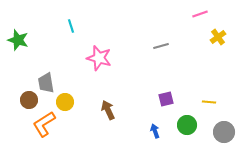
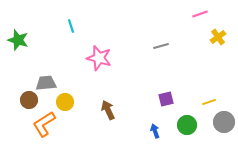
gray trapezoid: rotated 95 degrees clockwise
yellow line: rotated 24 degrees counterclockwise
gray circle: moved 10 px up
